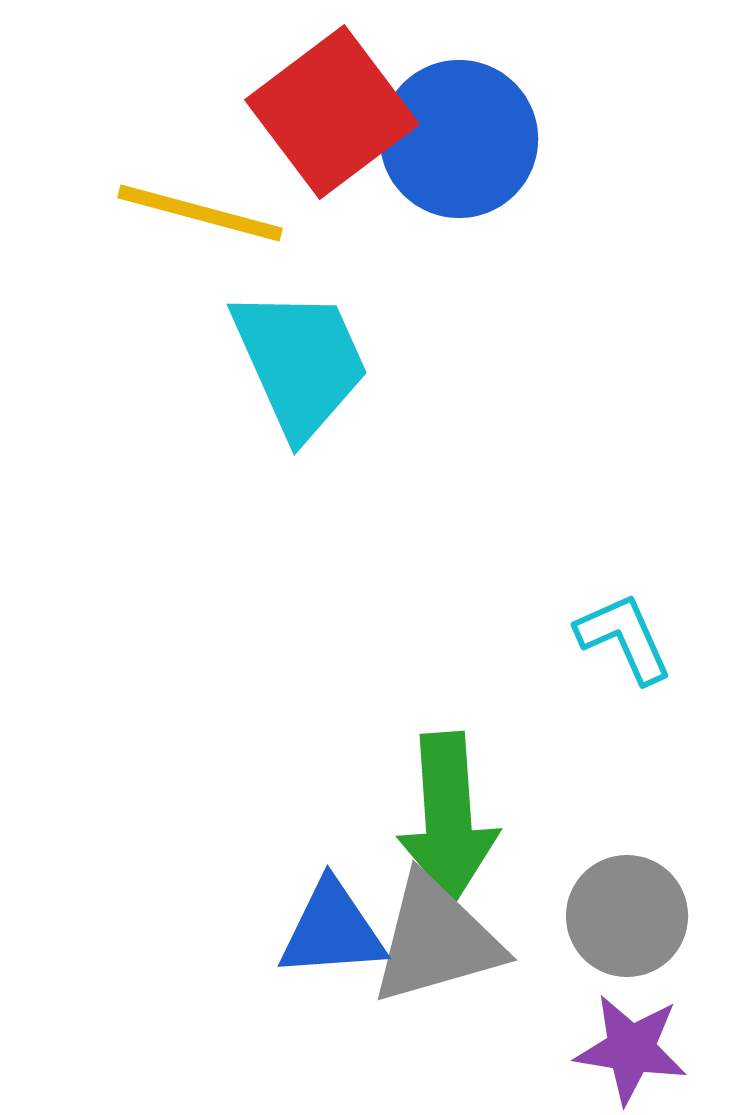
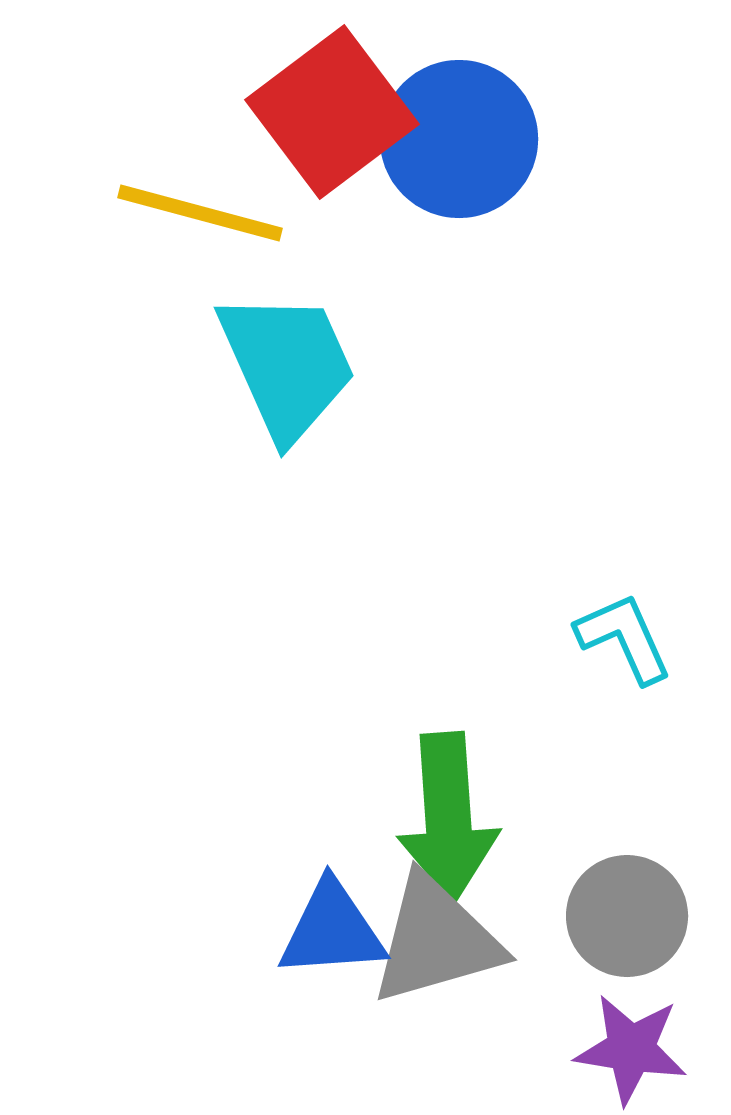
cyan trapezoid: moved 13 px left, 3 px down
